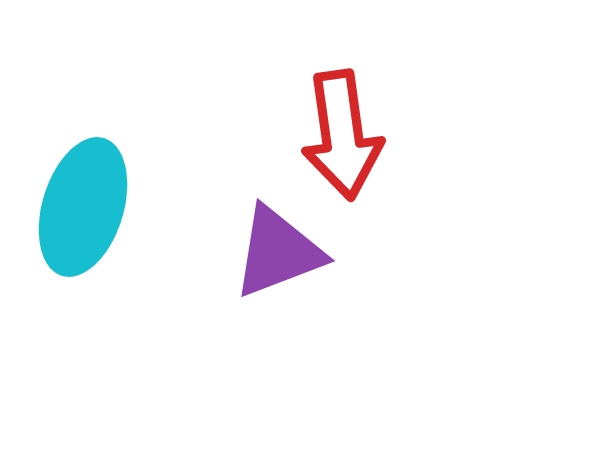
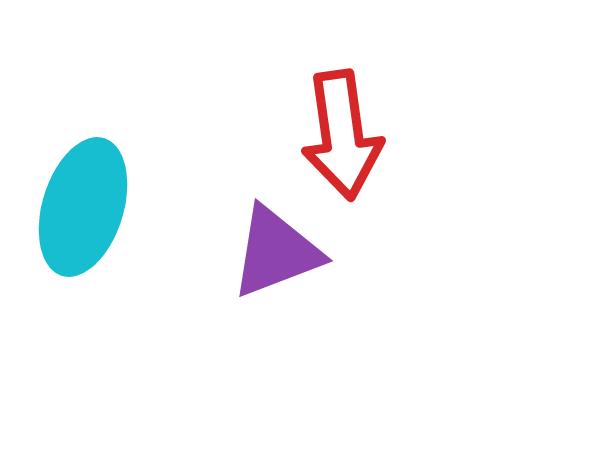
purple triangle: moved 2 px left
